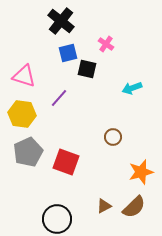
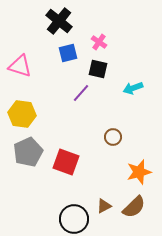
black cross: moved 2 px left
pink cross: moved 7 px left, 2 px up
black square: moved 11 px right
pink triangle: moved 4 px left, 10 px up
cyan arrow: moved 1 px right
purple line: moved 22 px right, 5 px up
orange star: moved 2 px left
black circle: moved 17 px right
